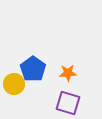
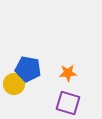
blue pentagon: moved 5 px left; rotated 25 degrees counterclockwise
